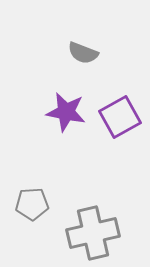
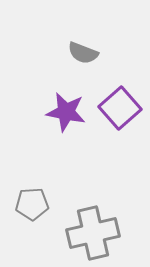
purple square: moved 9 px up; rotated 12 degrees counterclockwise
